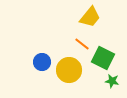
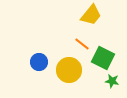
yellow trapezoid: moved 1 px right, 2 px up
blue circle: moved 3 px left
